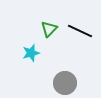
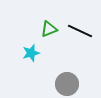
green triangle: rotated 24 degrees clockwise
gray circle: moved 2 px right, 1 px down
